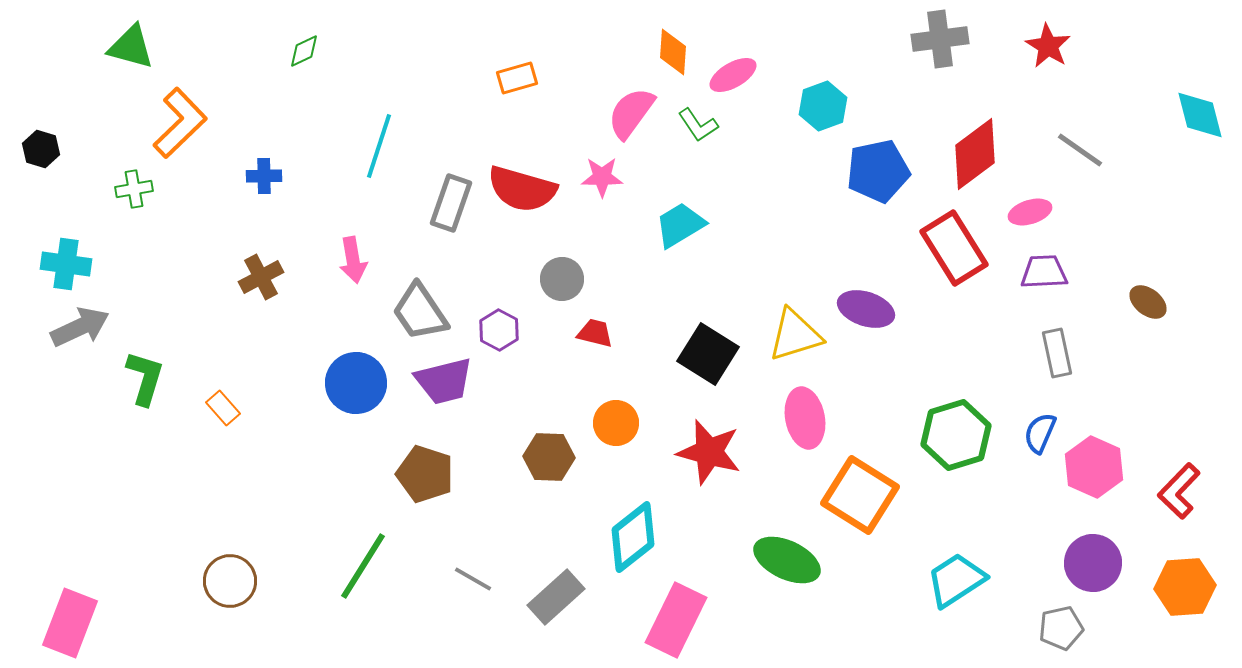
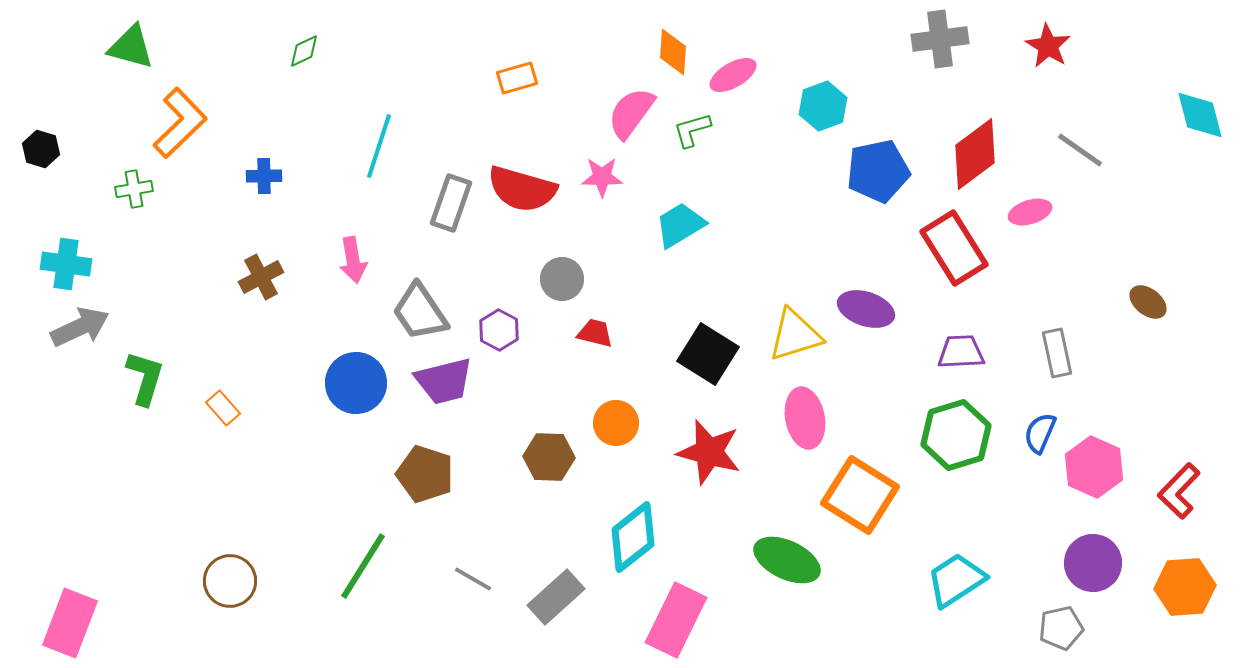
green L-shape at (698, 125): moved 6 px left, 5 px down; rotated 108 degrees clockwise
purple trapezoid at (1044, 272): moved 83 px left, 80 px down
